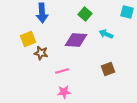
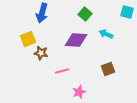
blue arrow: rotated 18 degrees clockwise
pink star: moved 15 px right; rotated 16 degrees counterclockwise
